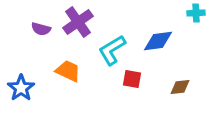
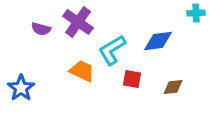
purple cross: rotated 20 degrees counterclockwise
orange trapezoid: moved 14 px right
brown diamond: moved 7 px left
